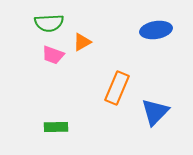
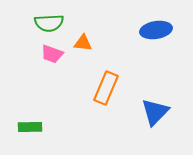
orange triangle: moved 1 px right, 1 px down; rotated 36 degrees clockwise
pink trapezoid: moved 1 px left, 1 px up
orange rectangle: moved 11 px left
green rectangle: moved 26 px left
